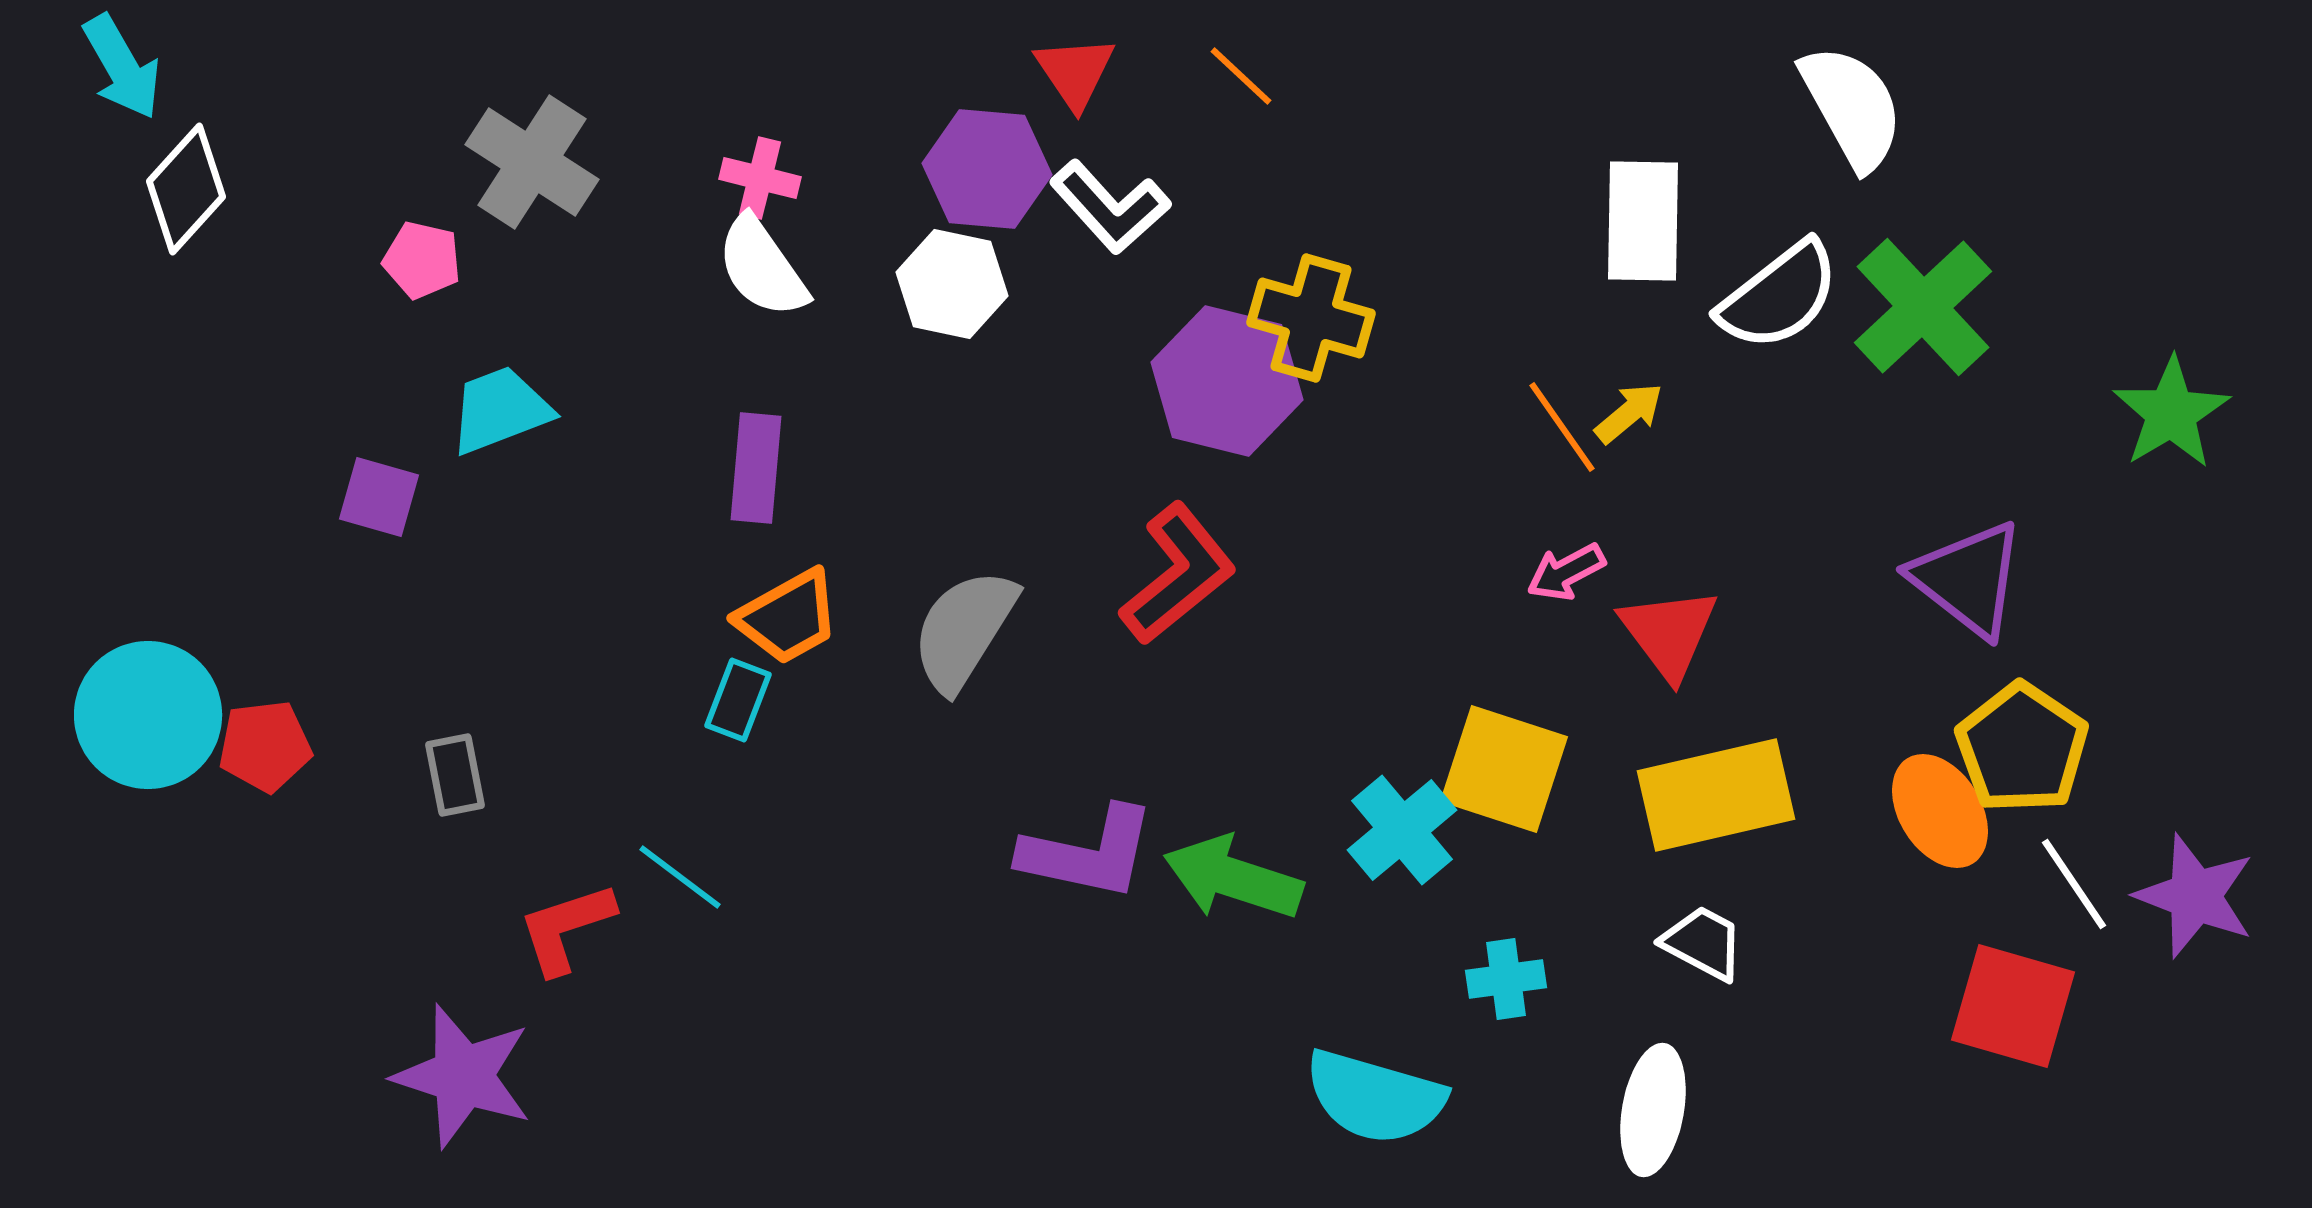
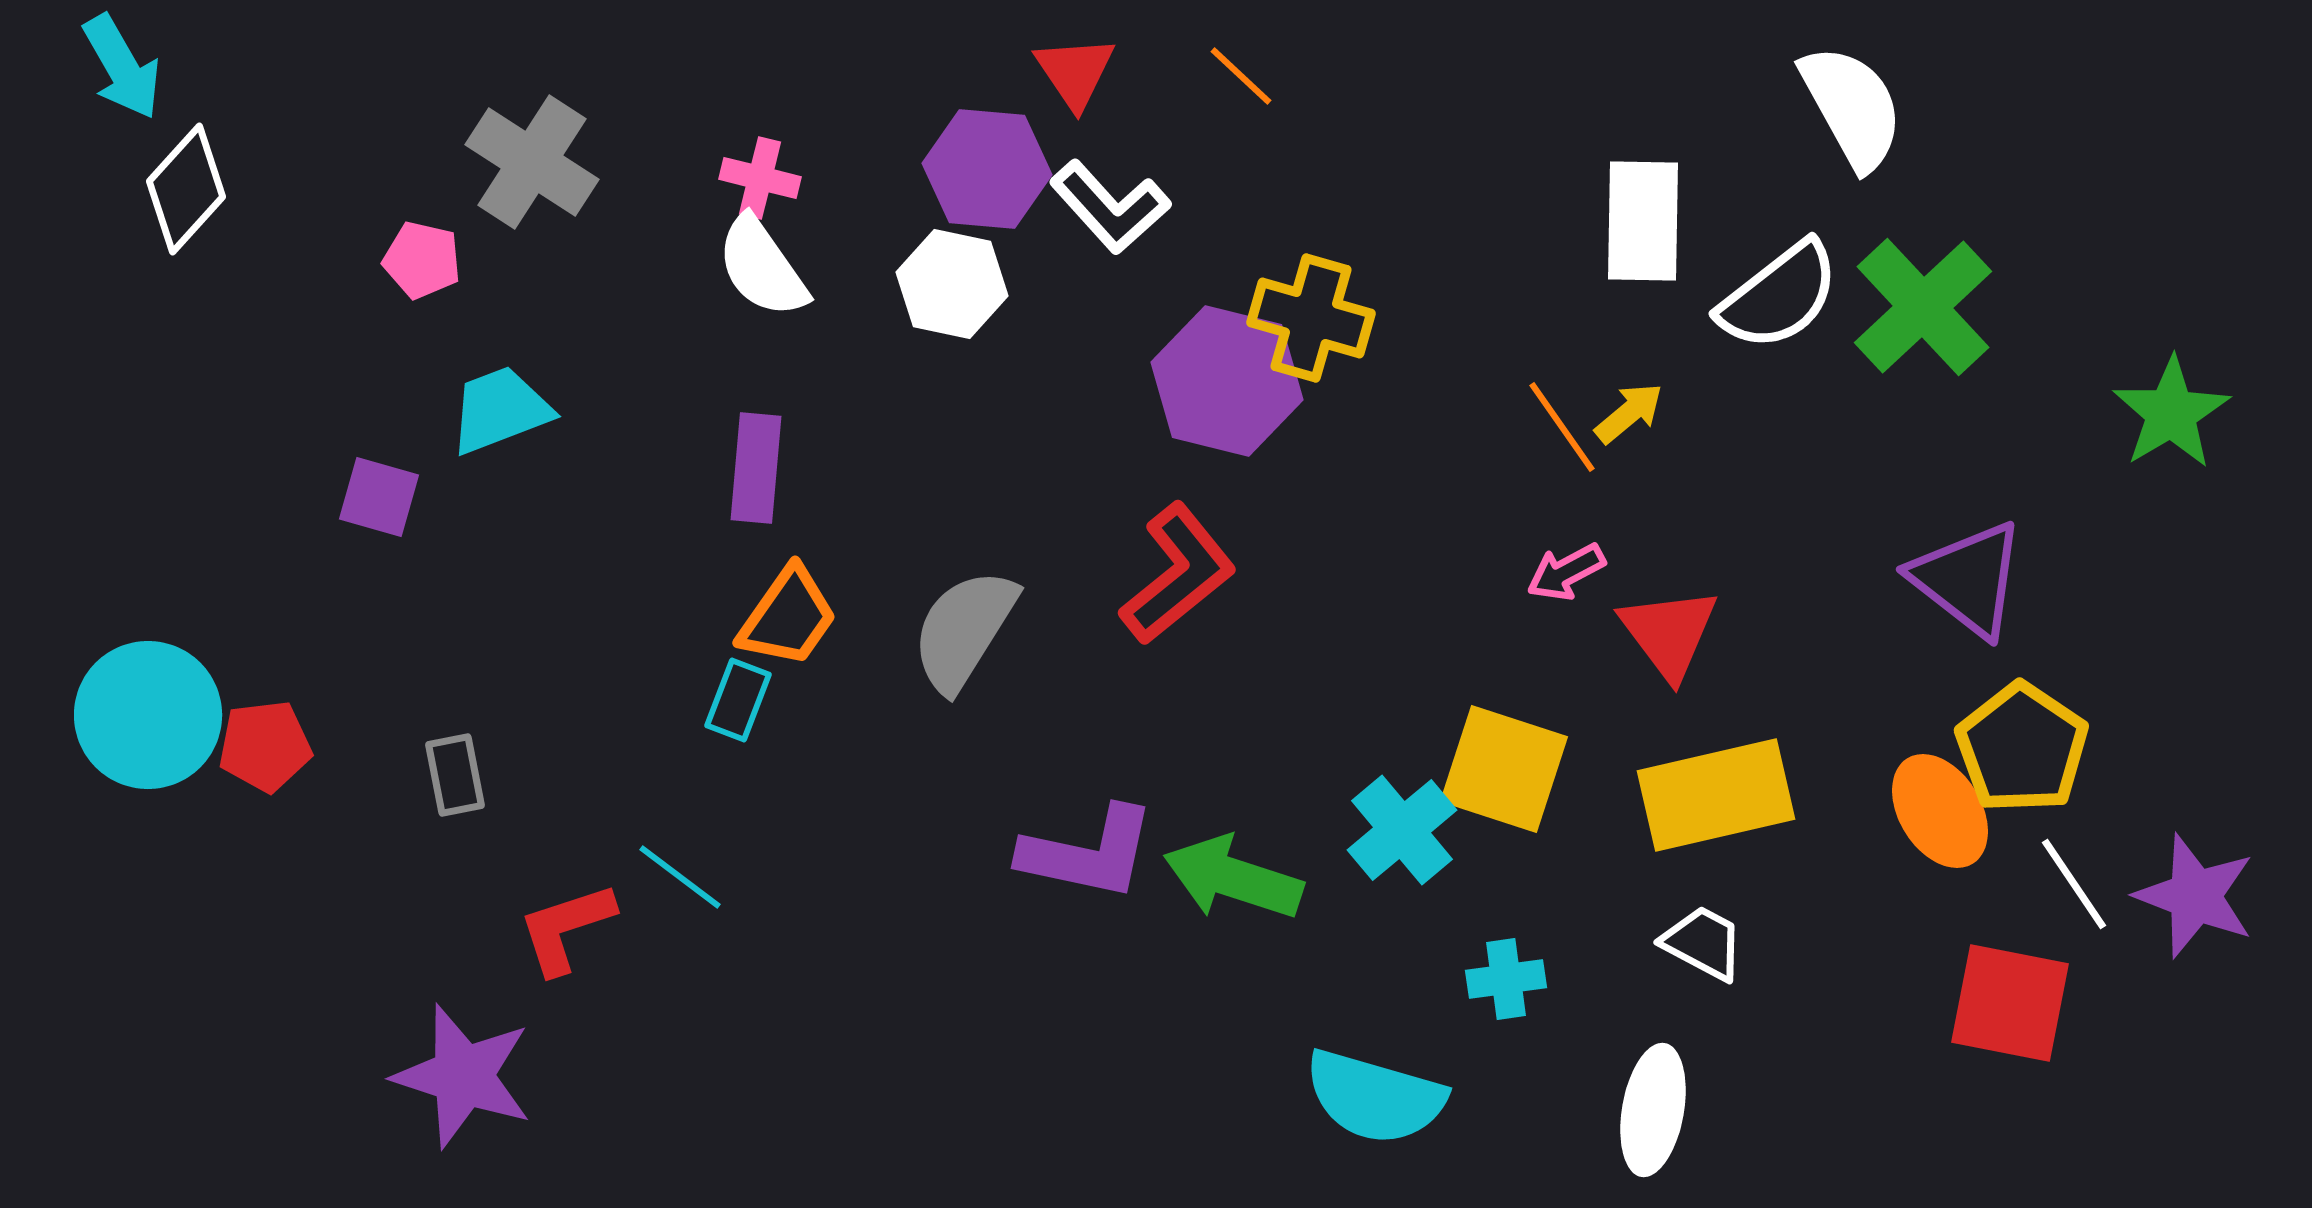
orange trapezoid at (788, 617): rotated 26 degrees counterclockwise
red square at (2013, 1006): moved 3 px left, 3 px up; rotated 5 degrees counterclockwise
